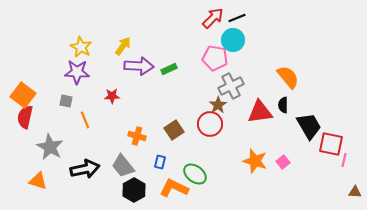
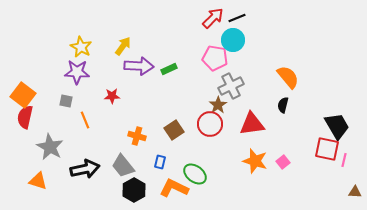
black semicircle: rotated 14 degrees clockwise
red triangle: moved 8 px left, 12 px down
black trapezoid: moved 28 px right
red square: moved 4 px left, 5 px down
